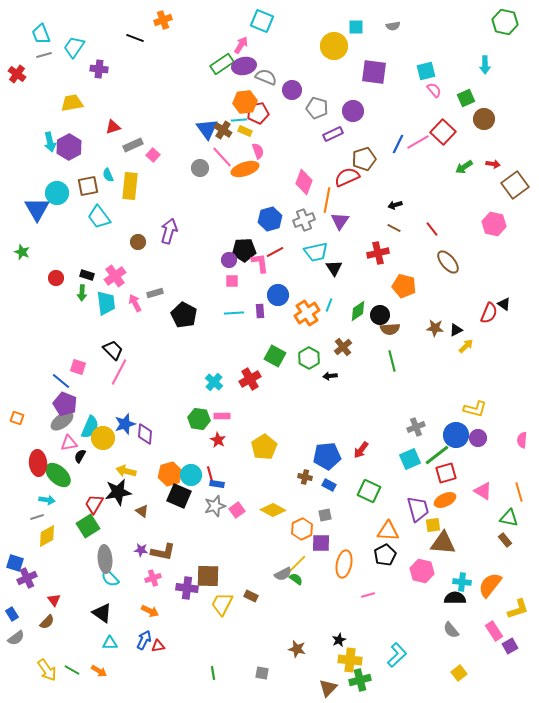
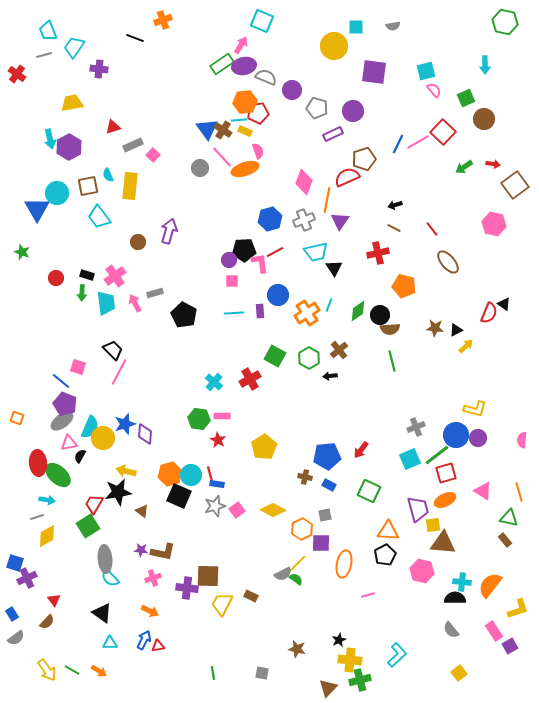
cyan trapezoid at (41, 34): moved 7 px right, 3 px up
cyan arrow at (50, 142): moved 3 px up
brown cross at (343, 347): moved 4 px left, 3 px down
